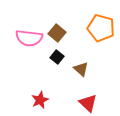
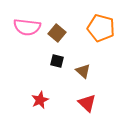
pink semicircle: moved 2 px left, 11 px up
black square: moved 4 px down; rotated 24 degrees counterclockwise
brown triangle: moved 2 px right, 2 px down
red triangle: moved 1 px left
